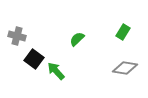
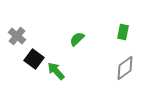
green rectangle: rotated 21 degrees counterclockwise
gray cross: rotated 24 degrees clockwise
gray diamond: rotated 45 degrees counterclockwise
